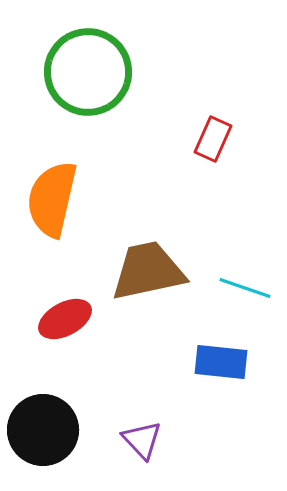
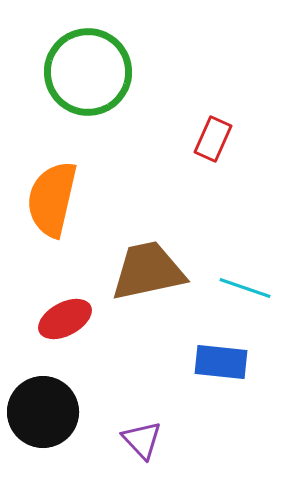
black circle: moved 18 px up
